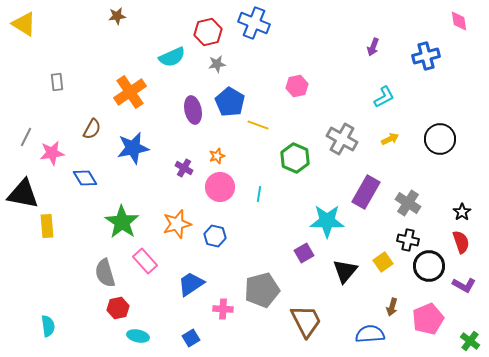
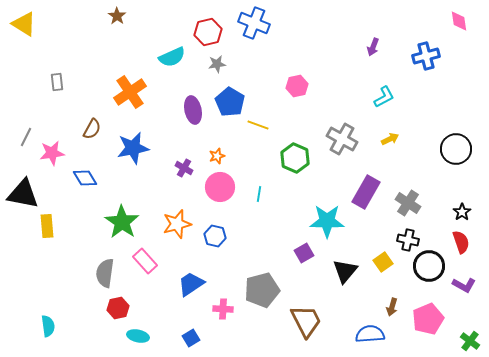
brown star at (117, 16): rotated 30 degrees counterclockwise
black circle at (440, 139): moved 16 px right, 10 px down
gray semicircle at (105, 273): rotated 24 degrees clockwise
